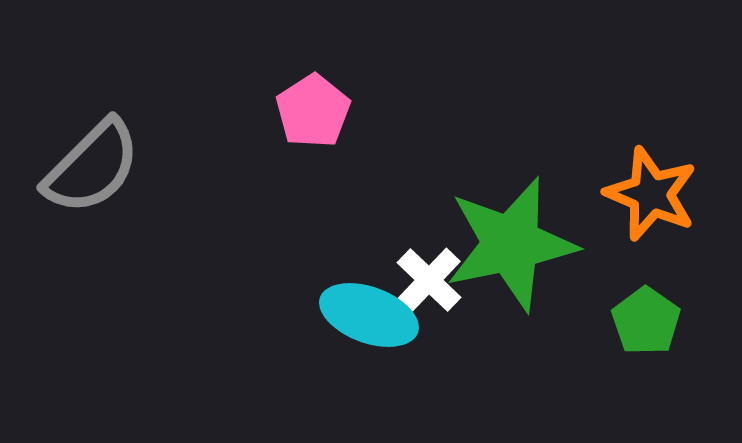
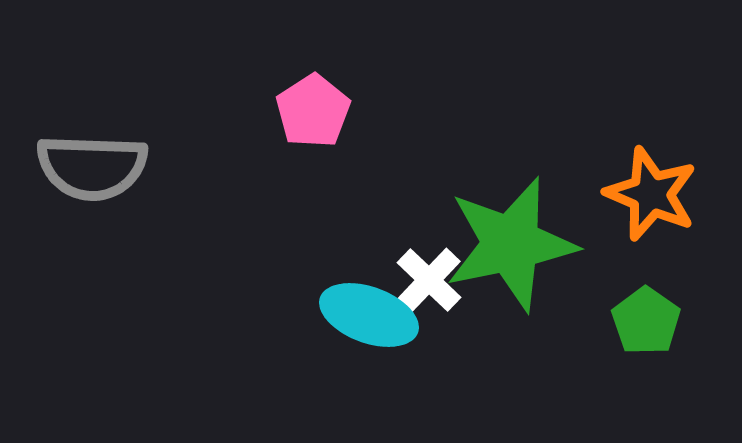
gray semicircle: rotated 47 degrees clockwise
